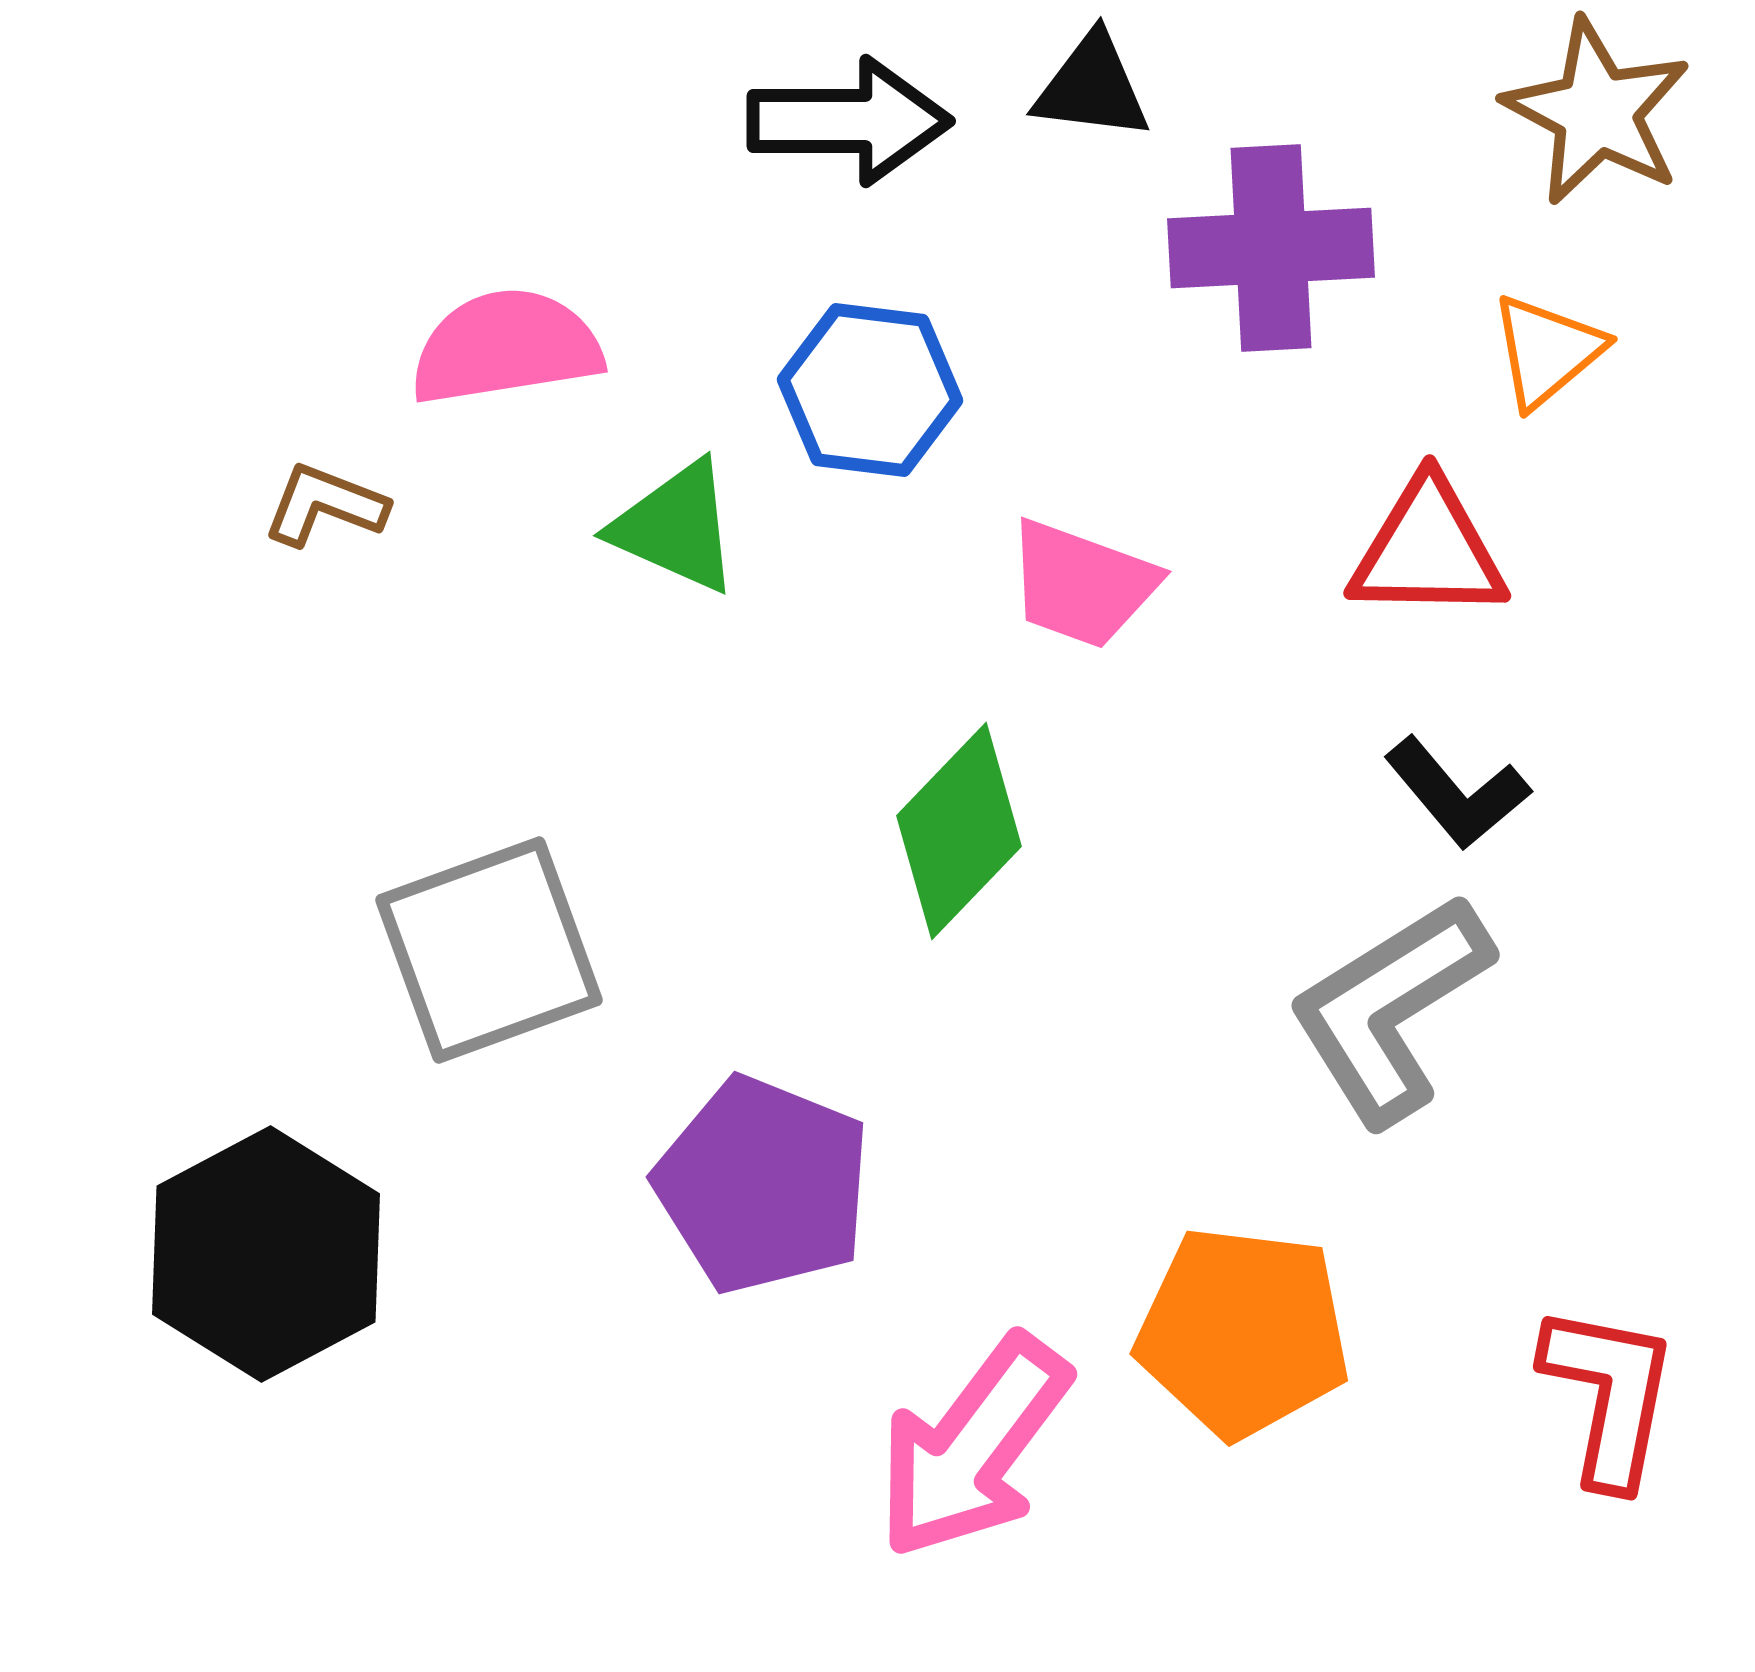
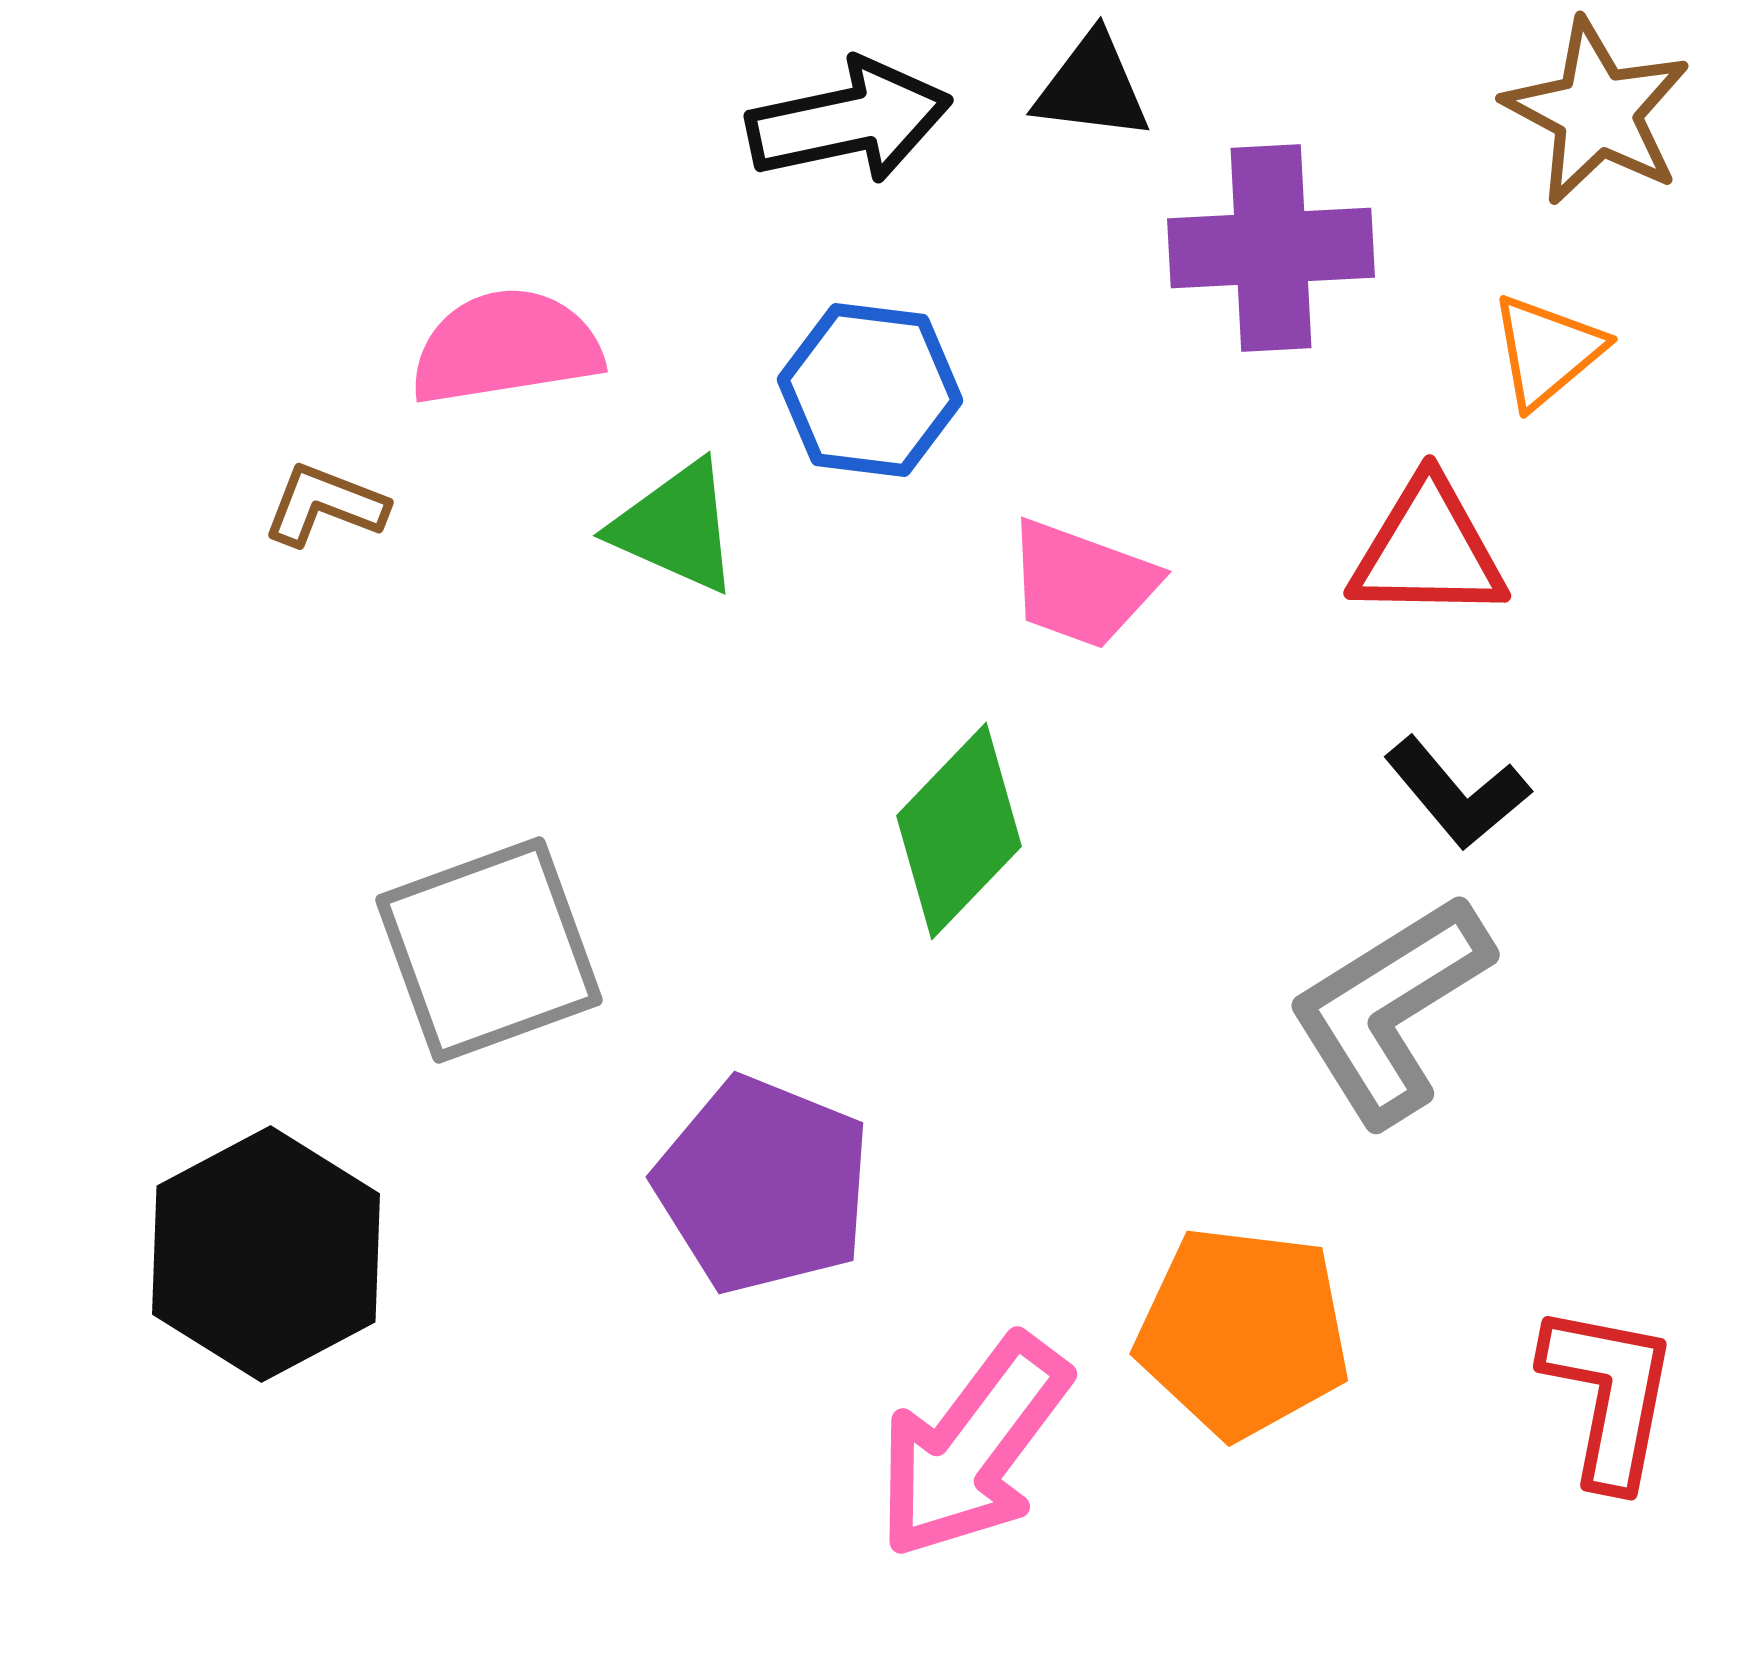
black arrow: rotated 12 degrees counterclockwise
